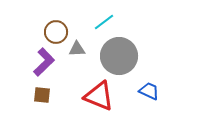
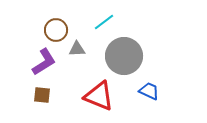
brown circle: moved 2 px up
gray circle: moved 5 px right
purple L-shape: rotated 12 degrees clockwise
